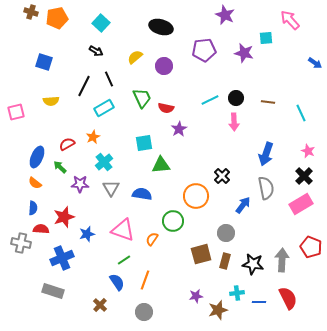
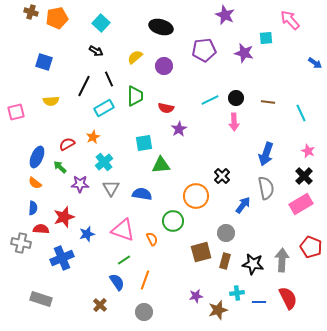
green trapezoid at (142, 98): moved 7 px left, 2 px up; rotated 25 degrees clockwise
orange semicircle at (152, 239): rotated 120 degrees clockwise
brown square at (201, 254): moved 2 px up
gray rectangle at (53, 291): moved 12 px left, 8 px down
